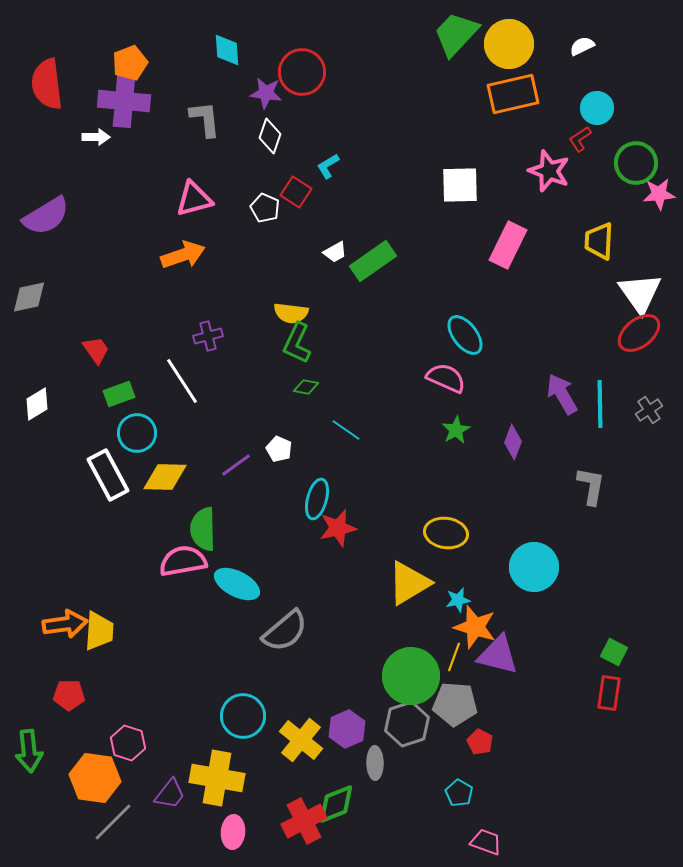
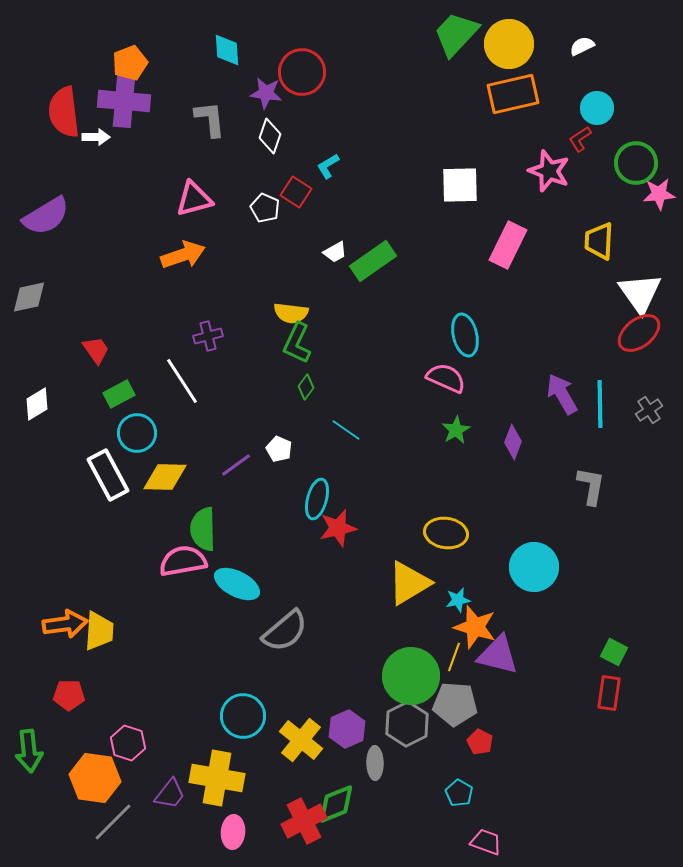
red semicircle at (47, 84): moved 17 px right, 28 px down
gray L-shape at (205, 119): moved 5 px right
cyan ellipse at (465, 335): rotated 24 degrees clockwise
green diamond at (306, 387): rotated 65 degrees counterclockwise
green rectangle at (119, 394): rotated 8 degrees counterclockwise
gray hexagon at (407, 724): rotated 9 degrees counterclockwise
